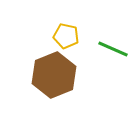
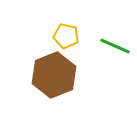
green line: moved 2 px right, 3 px up
